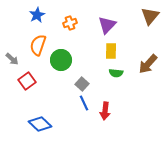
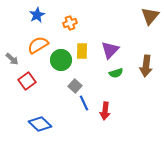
purple triangle: moved 3 px right, 25 px down
orange semicircle: rotated 40 degrees clockwise
yellow rectangle: moved 29 px left
brown arrow: moved 2 px left, 2 px down; rotated 35 degrees counterclockwise
green semicircle: rotated 24 degrees counterclockwise
gray square: moved 7 px left, 2 px down
